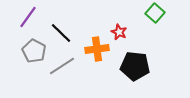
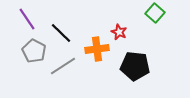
purple line: moved 1 px left, 2 px down; rotated 70 degrees counterclockwise
gray line: moved 1 px right
